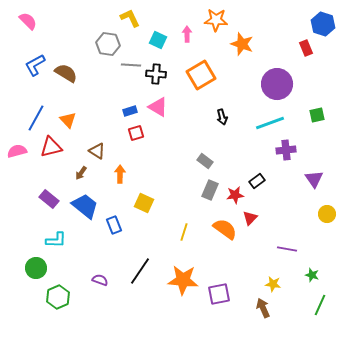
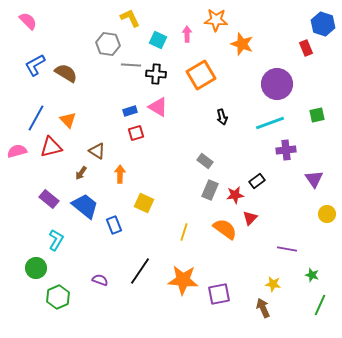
cyan L-shape at (56, 240): rotated 60 degrees counterclockwise
